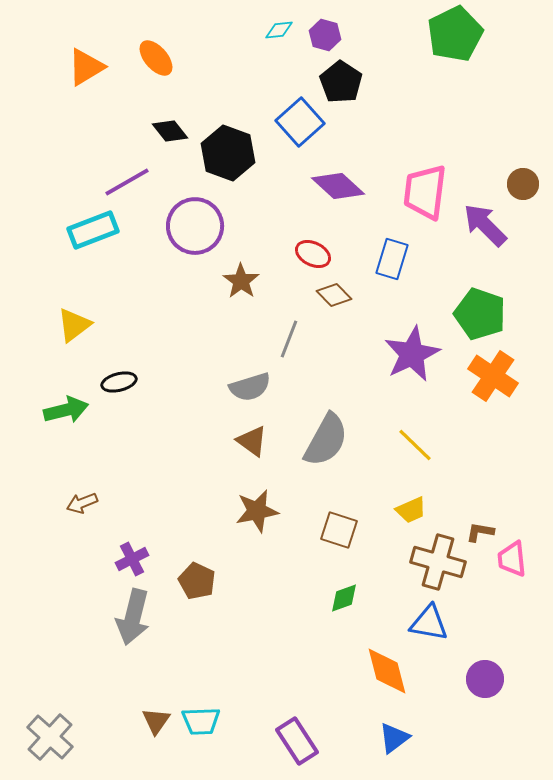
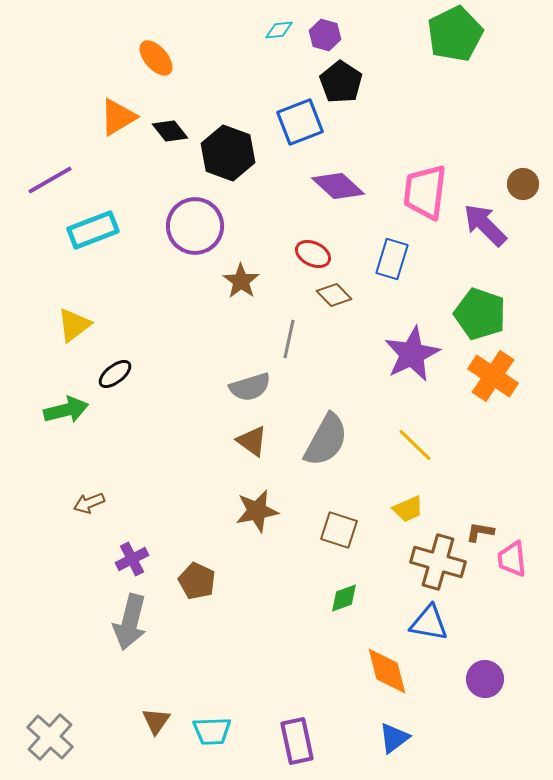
orange triangle at (86, 67): moved 32 px right, 50 px down
blue square at (300, 122): rotated 21 degrees clockwise
purple line at (127, 182): moved 77 px left, 2 px up
gray line at (289, 339): rotated 9 degrees counterclockwise
black ellipse at (119, 382): moved 4 px left, 8 px up; rotated 24 degrees counterclockwise
brown arrow at (82, 503): moved 7 px right
yellow trapezoid at (411, 510): moved 3 px left, 1 px up
gray arrow at (133, 617): moved 3 px left, 5 px down
cyan trapezoid at (201, 721): moved 11 px right, 10 px down
purple rectangle at (297, 741): rotated 21 degrees clockwise
